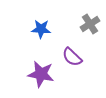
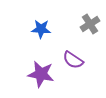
purple semicircle: moved 1 px right, 3 px down; rotated 10 degrees counterclockwise
